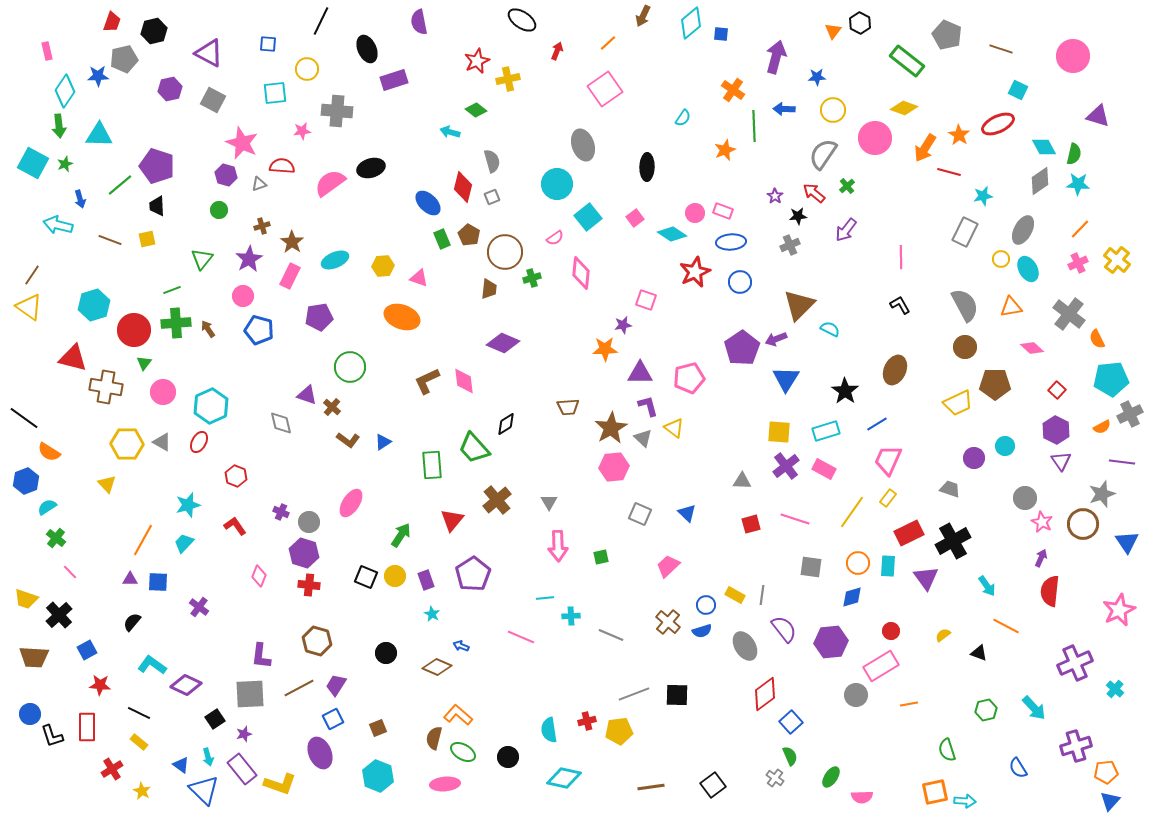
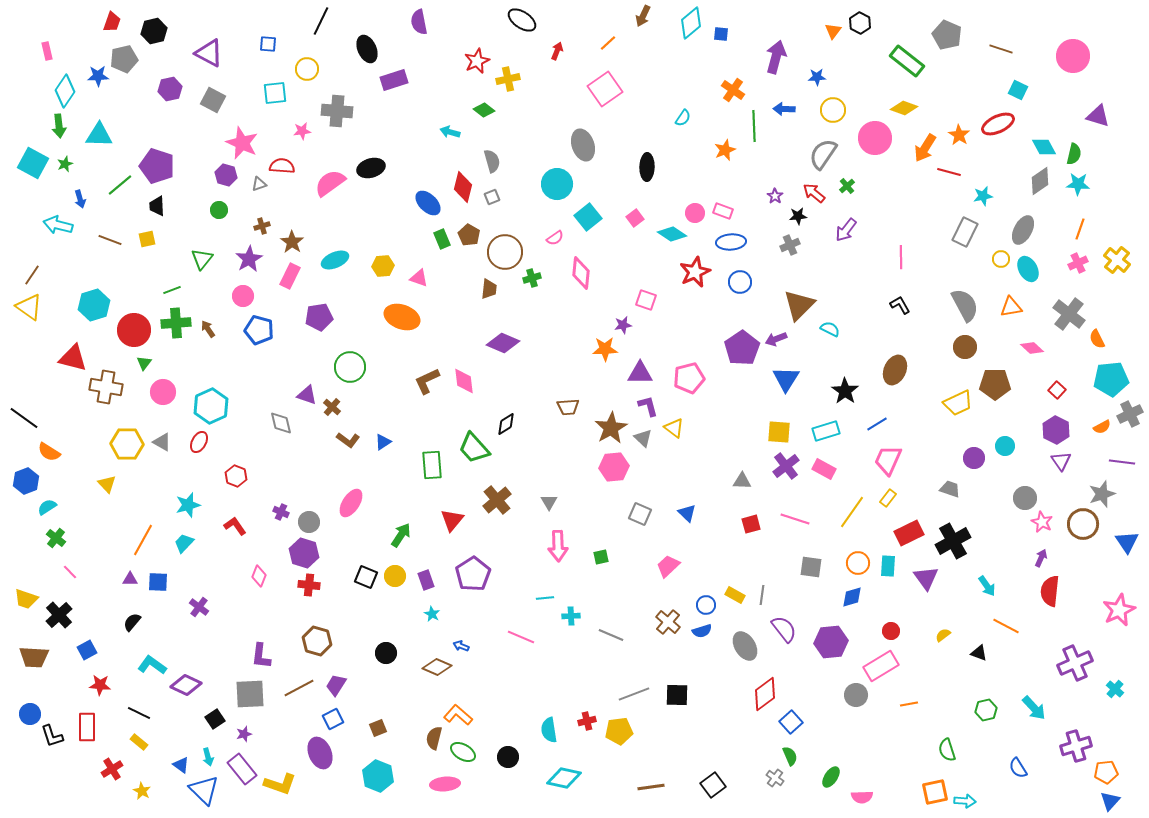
green diamond at (476, 110): moved 8 px right
orange line at (1080, 229): rotated 25 degrees counterclockwise
